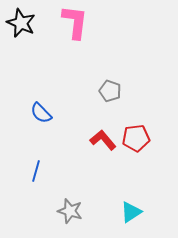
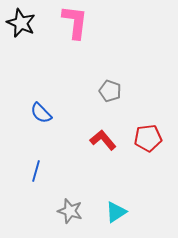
red pentagon: moved 12 px right
cyan triangle: moved 15 px left
